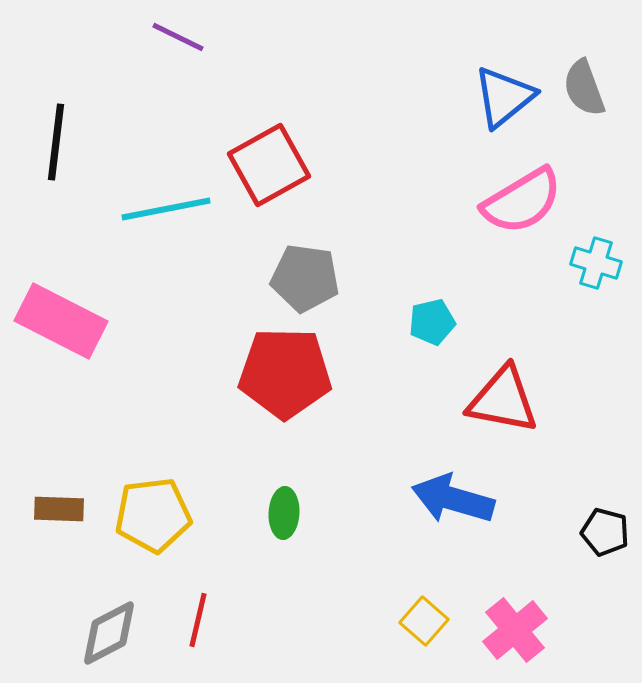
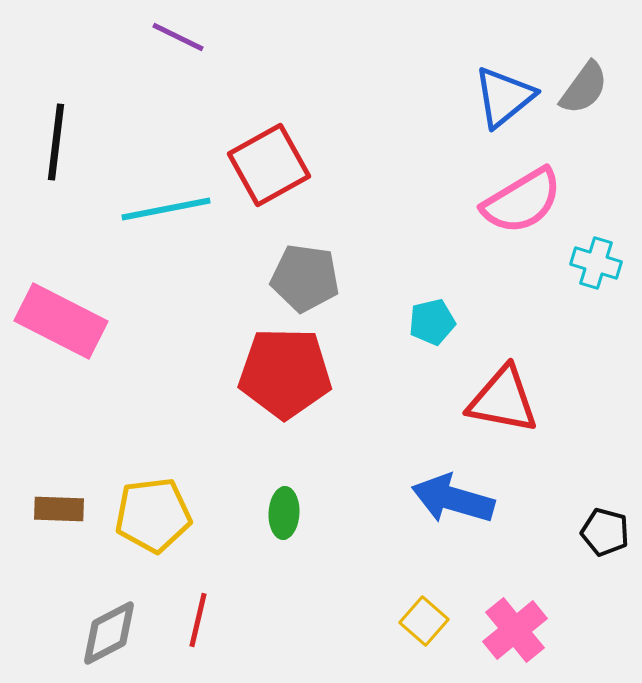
gray semicircle: rotated 124 degrees counterclockwise
